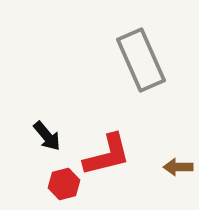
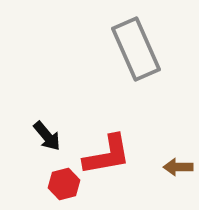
gray rectangle: moved 5 px left, 11 px up
red L-shape: rotated 4 degrees clockwise
